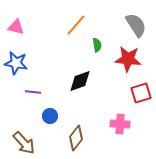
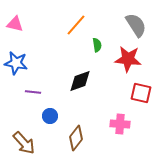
pink triangle: moved 1 px left, 3 px up
red square: rotated 30 degrees clockwise
